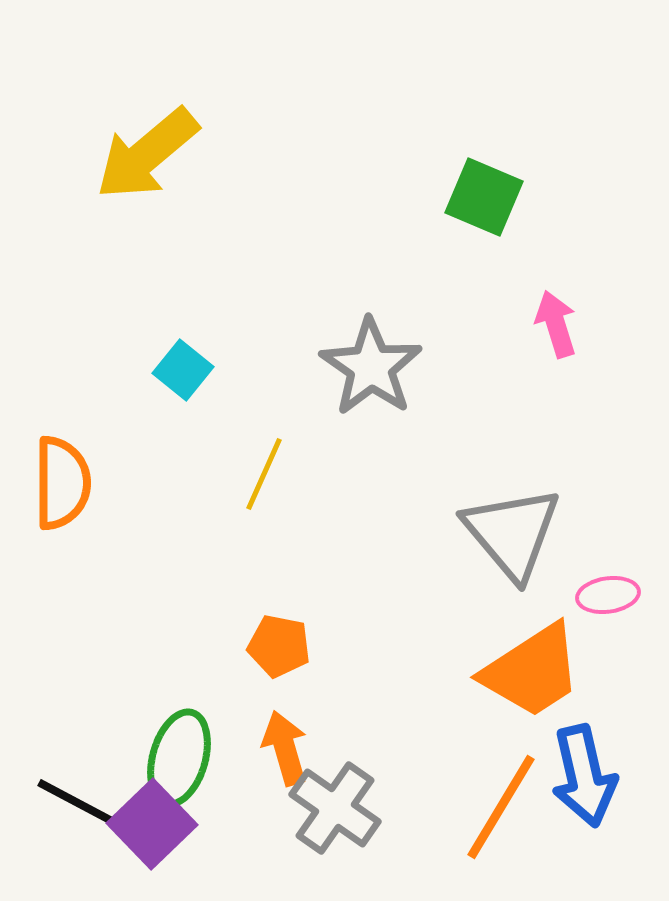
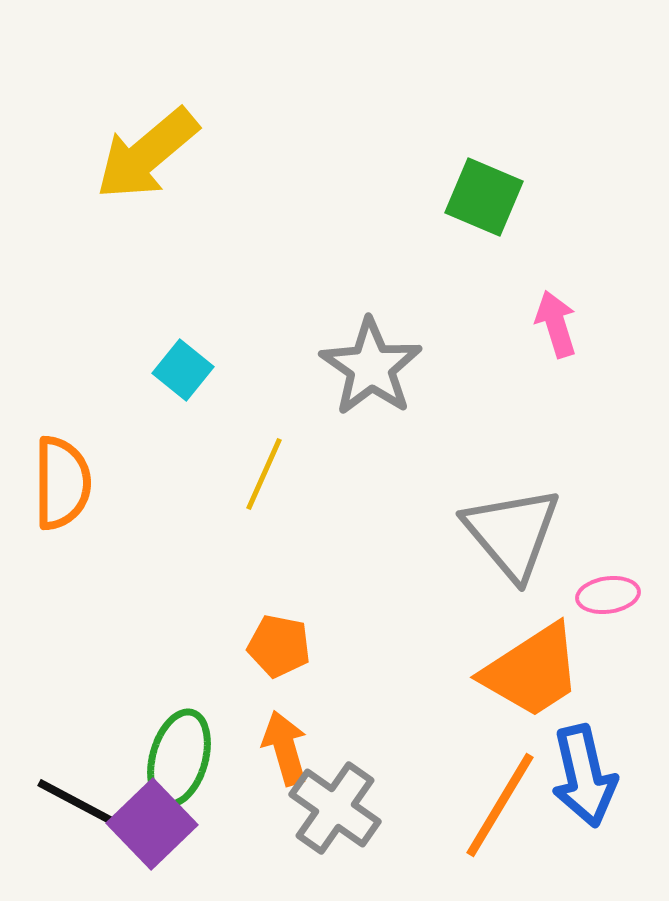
orange line: moved 1 px left, 2 px up
